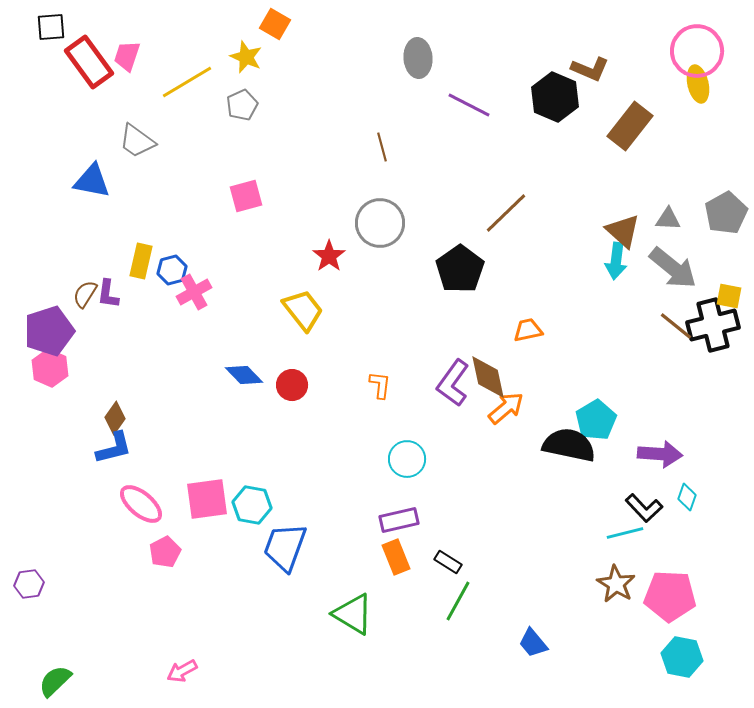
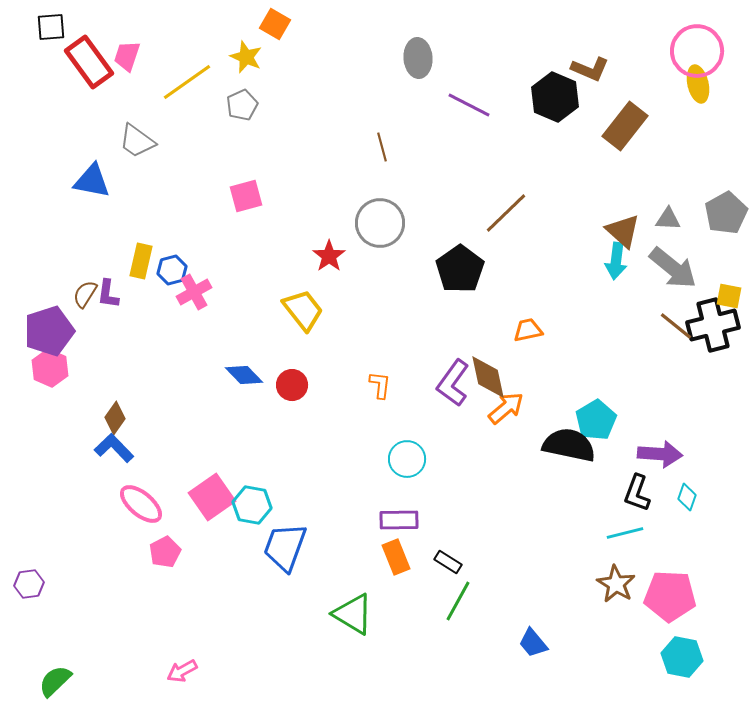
yellow line at (187, 82): rotated 4 degrees counterclockwise
brown rectangle at (630, 126): moved 5 px left
blue L-shape at (114, 448): rotated 120 degrees counterclockwise
pink square at (207, 499): moved 5 px right, 2 px up; rotated 27 degrees counterclockwise
black L-shape at (644, 508): moved 7 px left, 15 px up; rotated 63 degrees clockwise
purple rectangle at (399, 520): rotated 12 degrees clockwise
